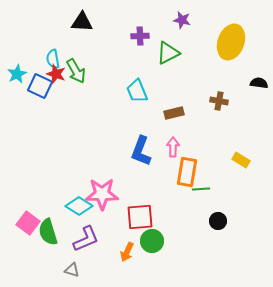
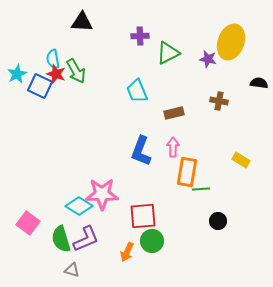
purple star: moved 26 px right, 39 px down
red square: moved 3 px right, 1 px up
green semicircle: moved 13 px right, 7 px down
